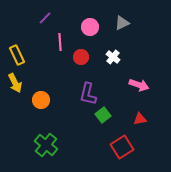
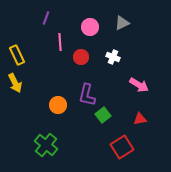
purple line: moved 1 px right; rotated 24 degrees counterclockwise
white cross: rotated 16 degrees counterclockwise
pink arrow: rotated 12 degrees clockwise
purple L-shape: moved 1 px left, 1 px down
orange circle: moved 17 px right, 5 px down
